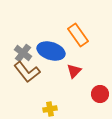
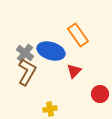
gray cross: moved 2 px right
brown L-shape: rotated 112 degrees counterclockwise
